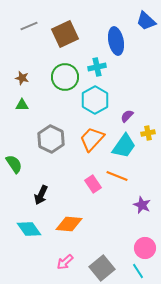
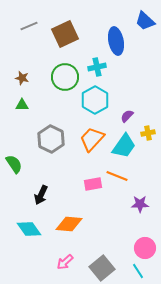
blue trapezoid: moved 1 px left
pink rectangle: rotated 66 degrees counterclockwise
purple star: moved 2 px left, 1 px up; rotated 24 degrees counterclockwise
